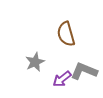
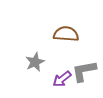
brown semicircle: rotated 110 degrees clockwise
gray L-shape: rotated 32 degrees counterclockwise
